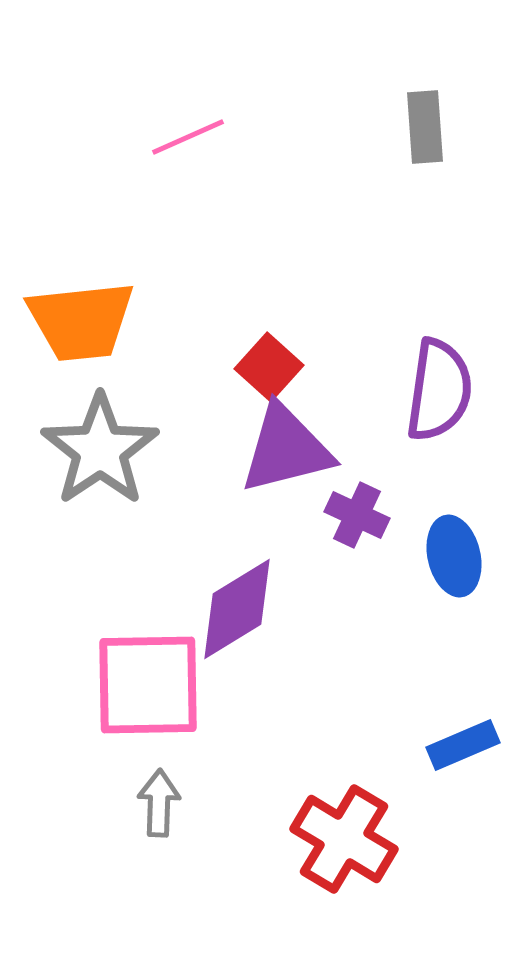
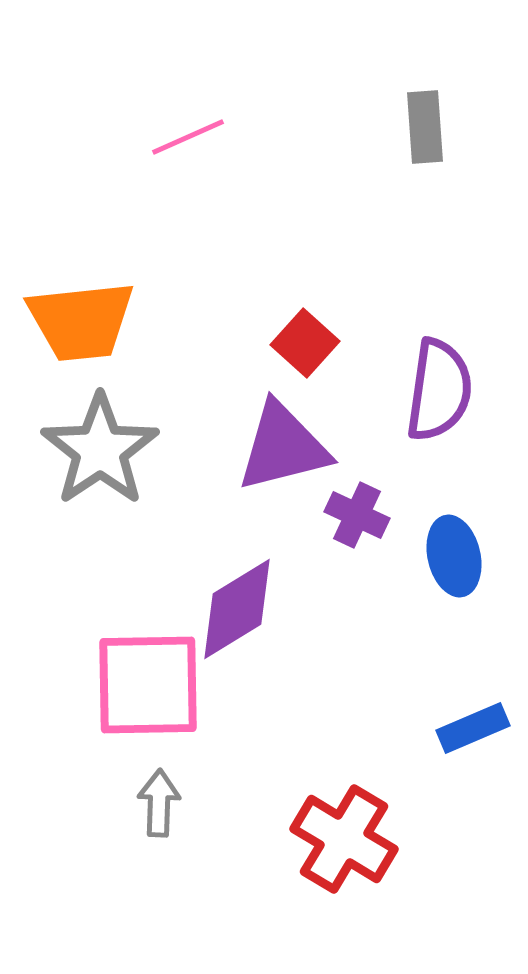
red square: moved 36 px right, 24 px up
purple triangle: moved 3 px left, 2 px up
blue rectangle: moved 10 px right, 17 px up
